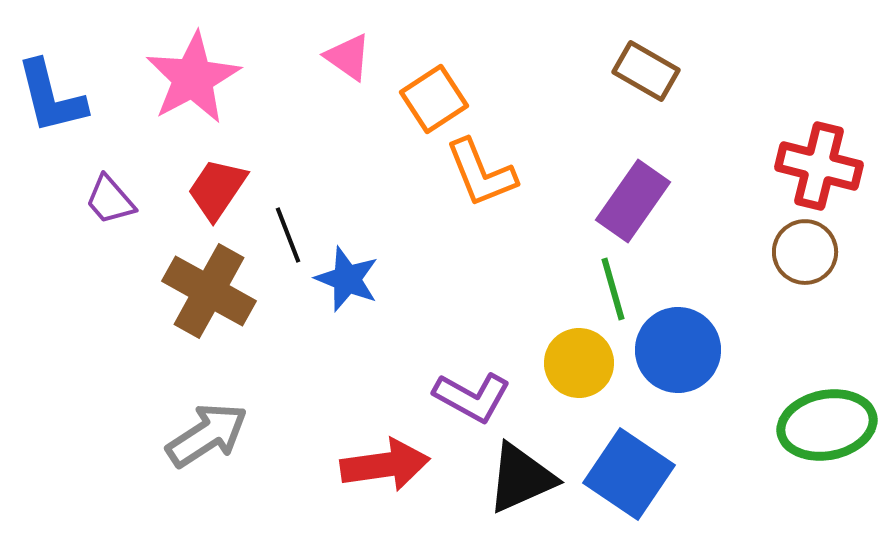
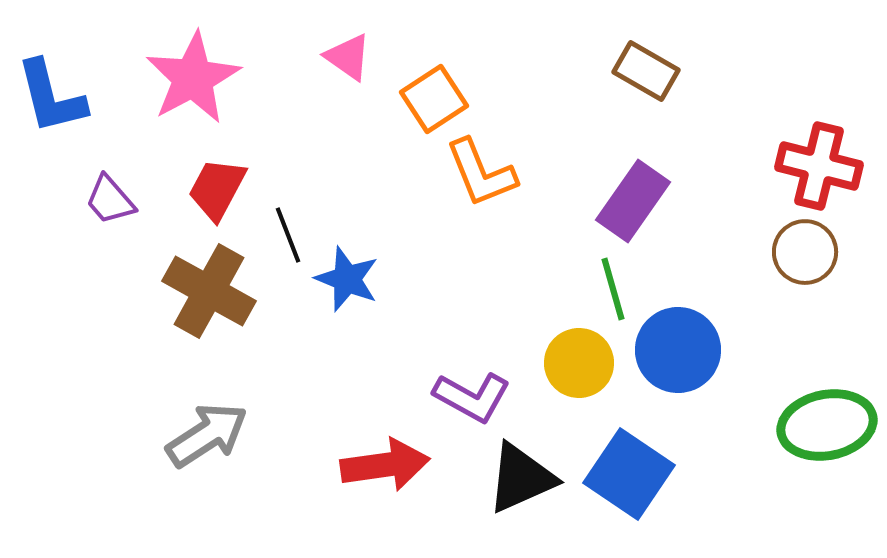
red trapezoid: rotated 6 degrees counterclockwise
